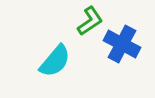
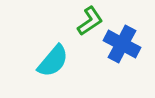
cyan semicircle: moved 2 px left
